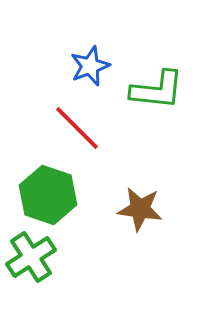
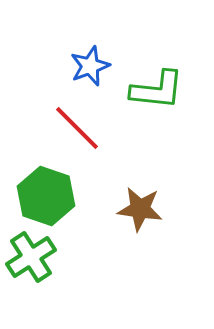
green hexagon: moved 2 px left, 1 px down
